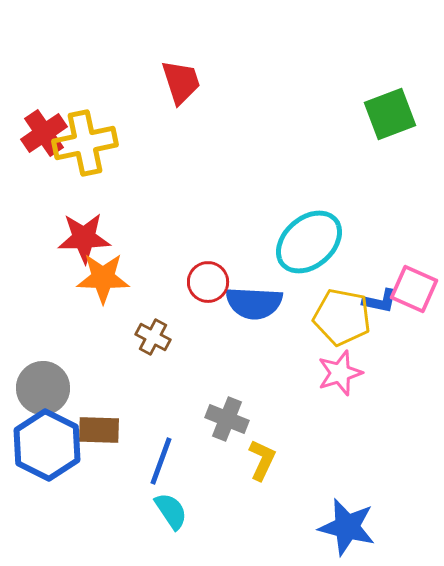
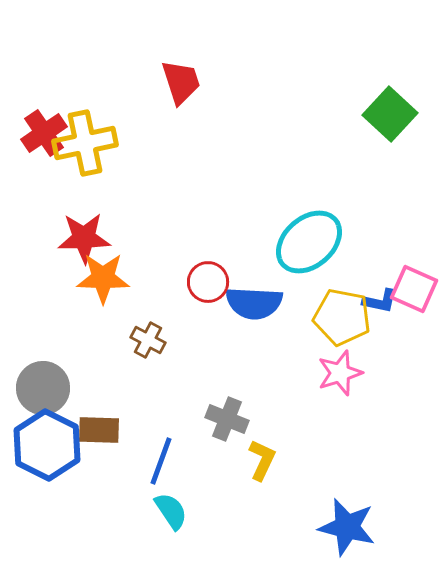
green square: rotated 26 degrees counterclockwise
brown cross: moved 5 px left, 3 px down
